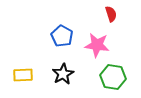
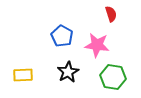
black star: moved 5 px right, 2 px up
